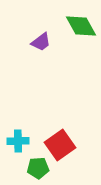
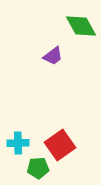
purple trapezoid: moved 12 px right, 14 px down
cyan cross: moved 2 px down
